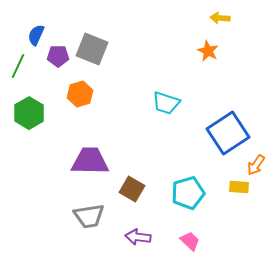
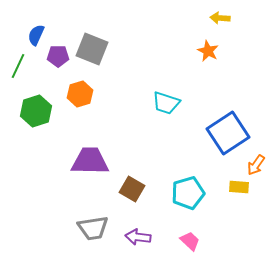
green hexagon: moved 7 px right, 2 px up; rotated 12 degrees clockwise
gray trapezoid: moved 4 px right, 12 px down
